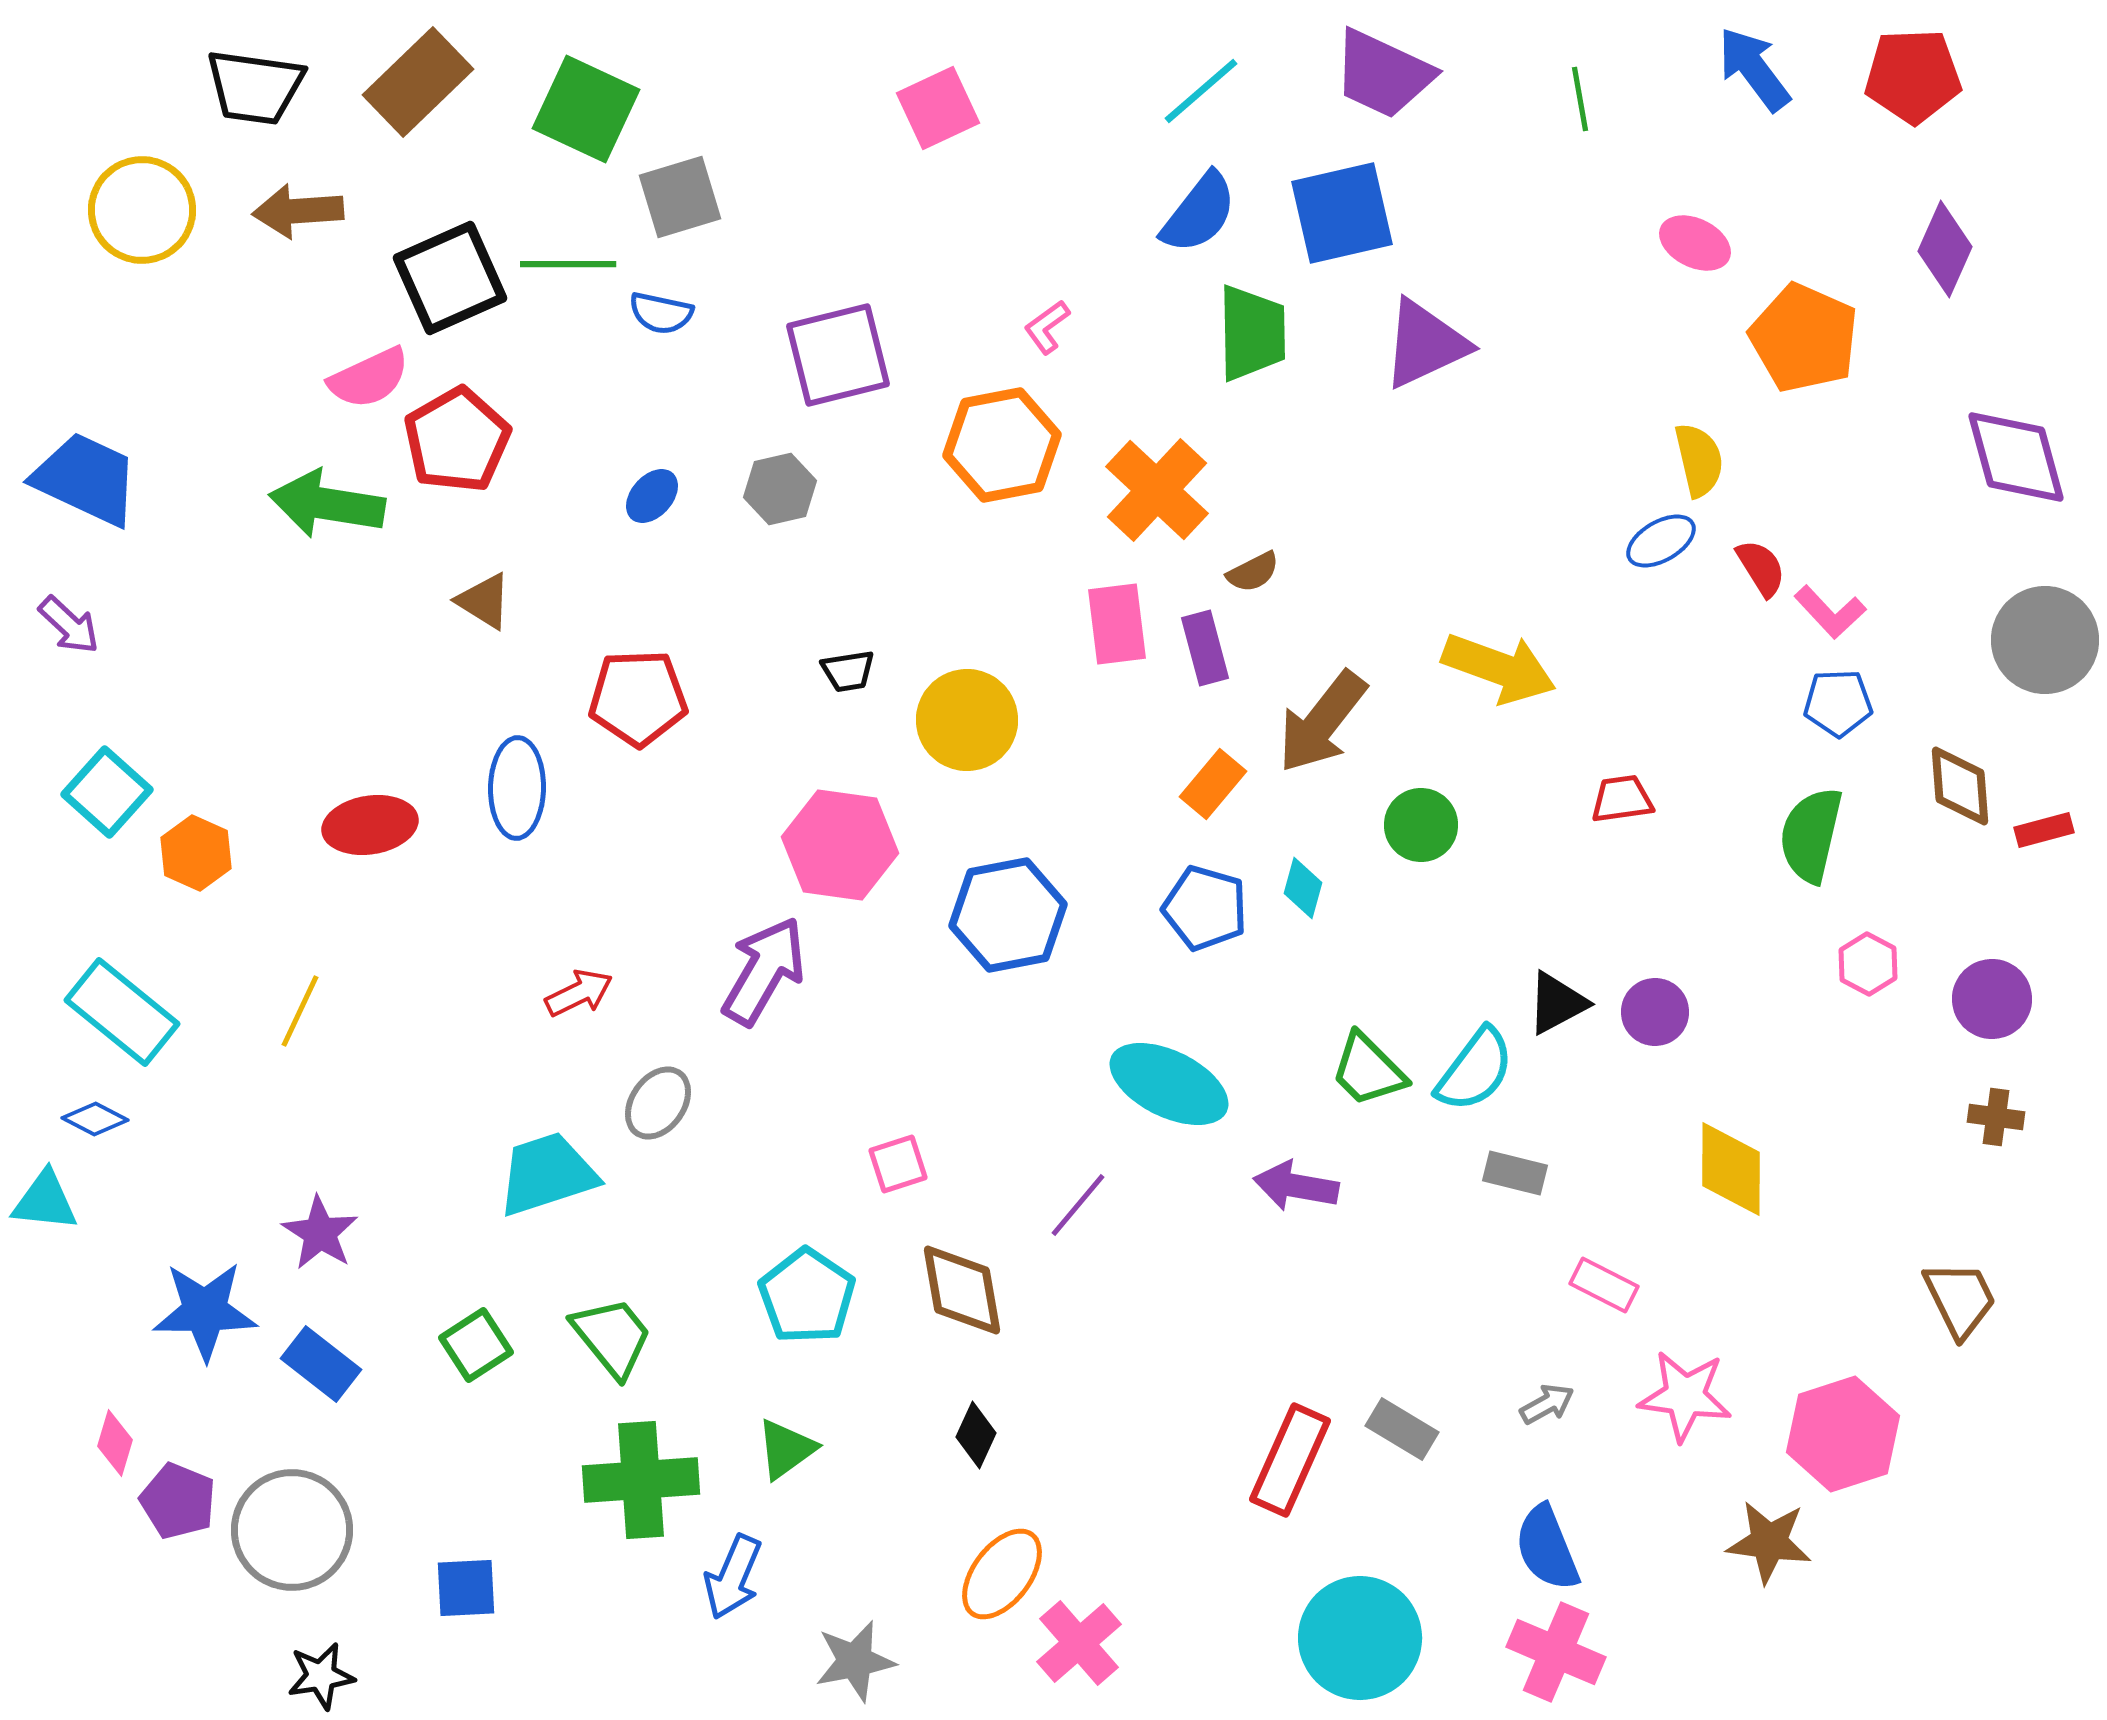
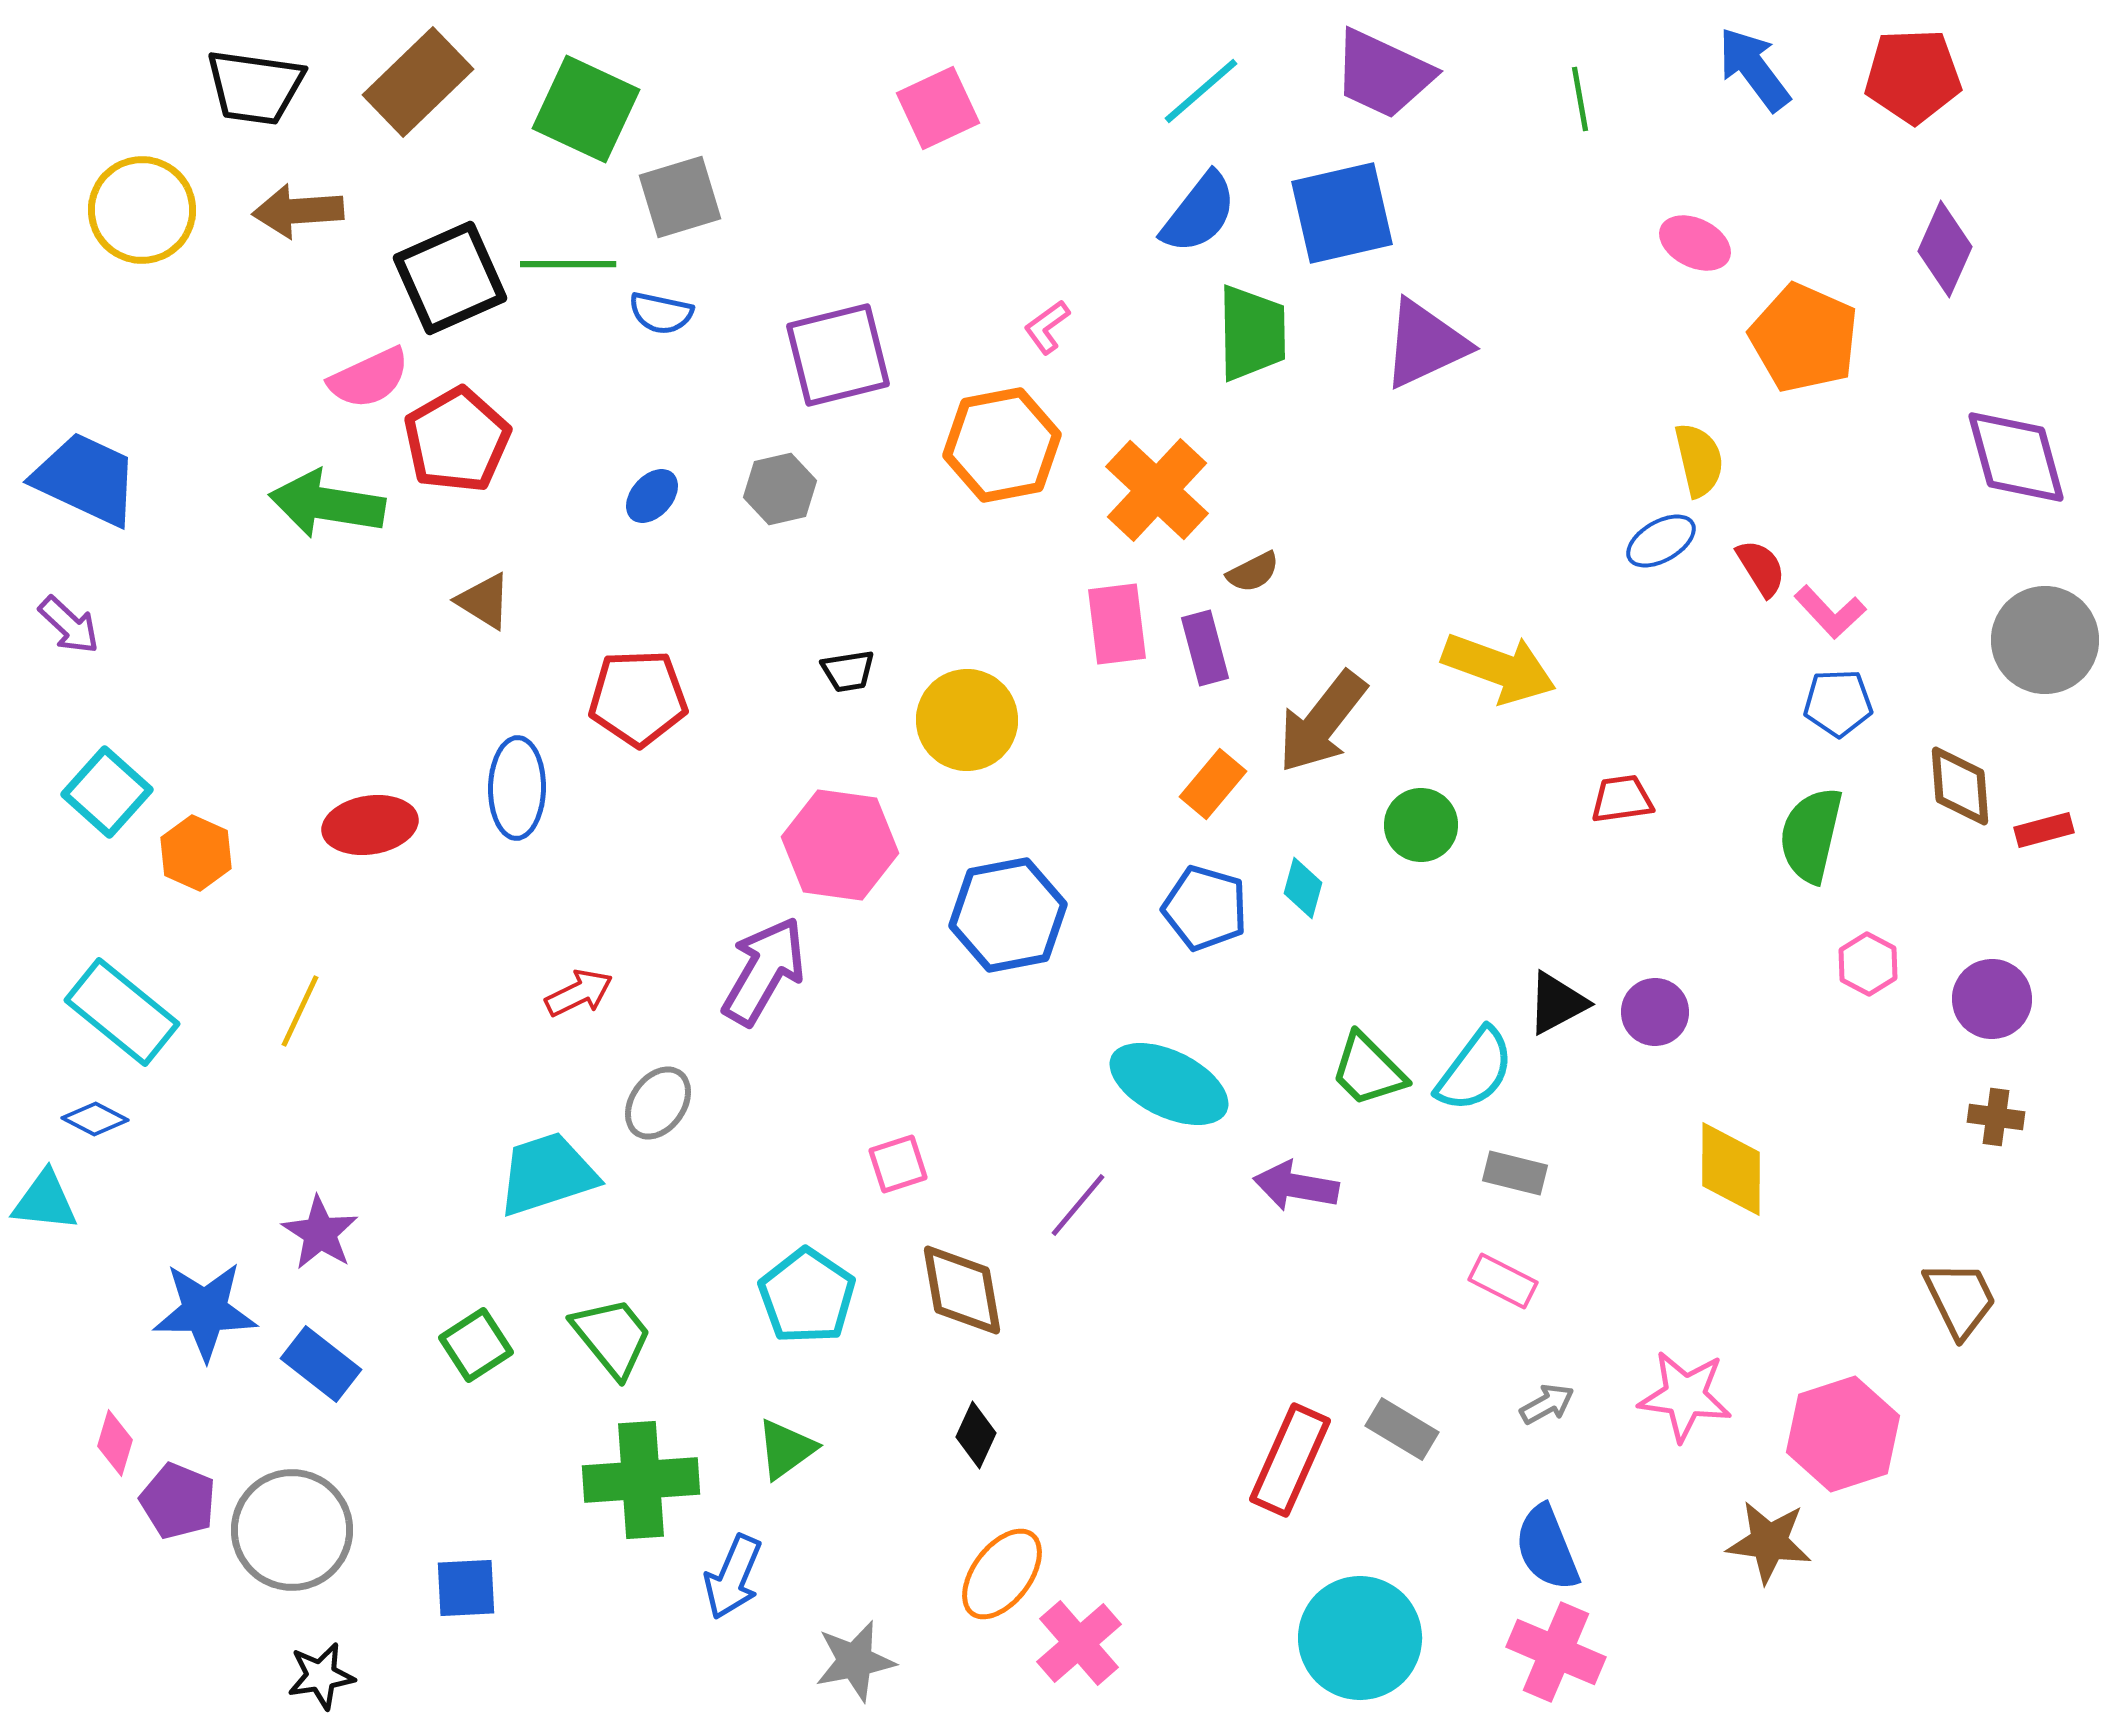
pink rectangle at (1604, 1285): moved 101 px left, 4 px up
